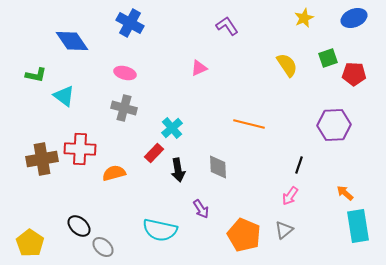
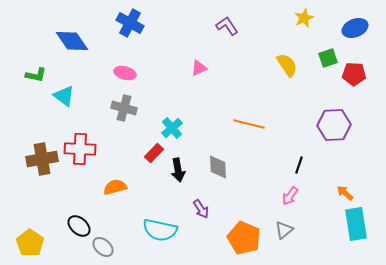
blue ellipse: moved 1 px right, 10 px down
orange semicircle: moved 1 px right, 14 px down
cyan rectangle: moved 2 px left, 2 px up
orange pentagon: moved 3 px down
